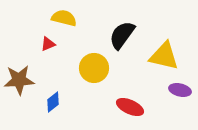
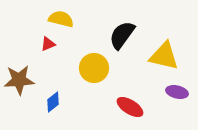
yellow semicircle: moved 3 px left, 1 px down
purple ellipse: moved 3 px left, 2 px down
red ellipse: rotated 8 degrees clockwise
